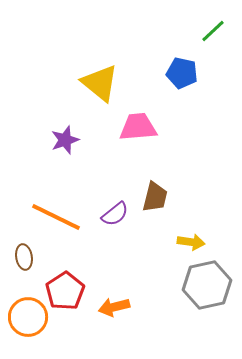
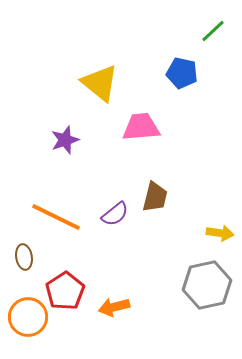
pink trapezoid: moved 3 px right
yellow arrow: moved 29 px right, 9 px up
